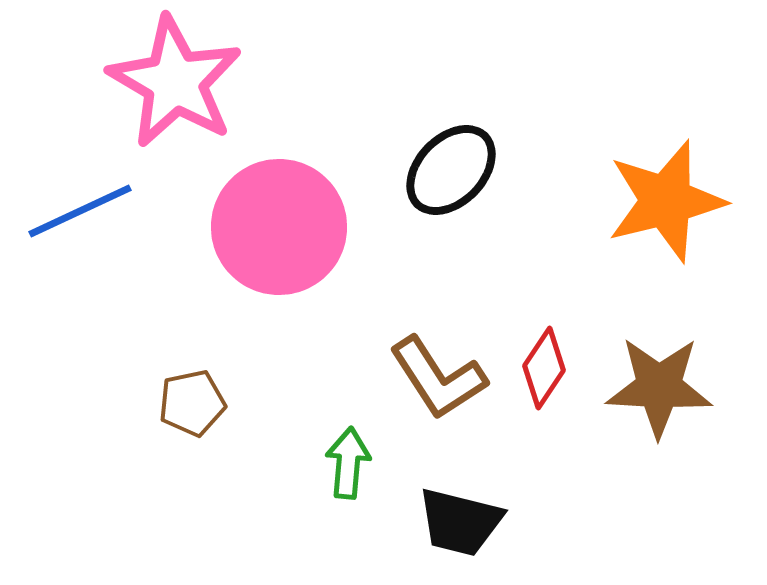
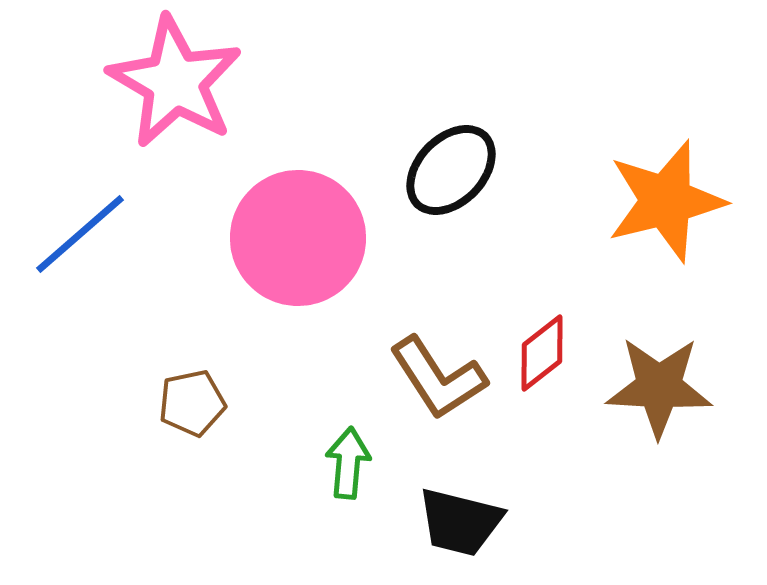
blue line: moved 23 px down; rotated 16 degrees counterclockwise
pink circle: moved 19 px right, 11 px down
red diamond: moved 2 px left, 15 px up; rotated 18 degrees clockwise
